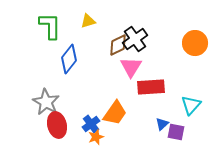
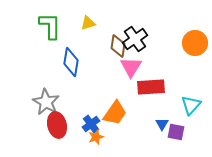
yellow triangle: moved 2 px down
brown diamond: moved 1 px down; rotated 55 degrees counterclockwise
blue diamond: moved 2 px right, 3 px down; rotated 28 degrees counterclockwise
blue triangle: rotated 16 degrees counterclockwise
